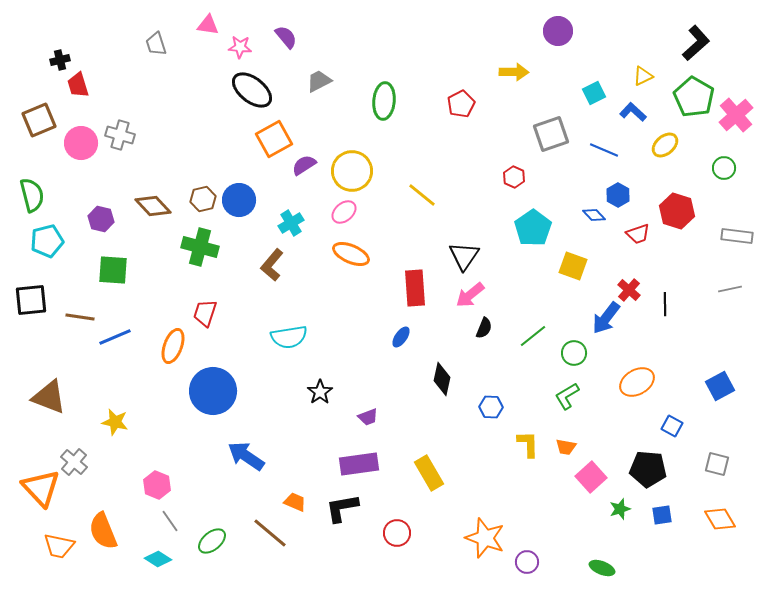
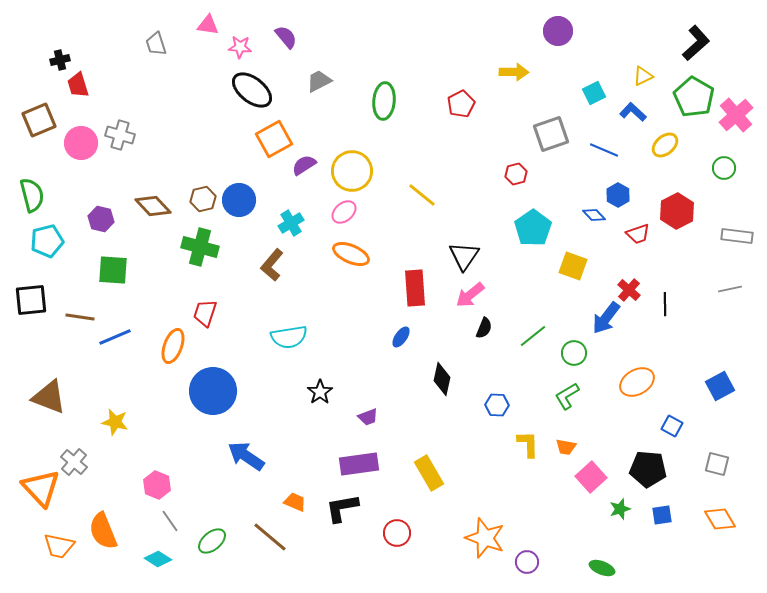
red hexagon at (514, 177): moved 2 px right, 3 px up; rotated 20 degrees clockwise
red hexagon at (677, 211): rotated 16 degrees clockwise
blue hexagon at (491, 407): moved 6 px right, 2 px up
brown line at (270, 533): moved 4 px down
